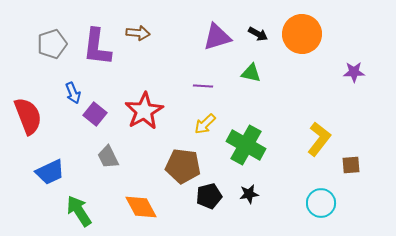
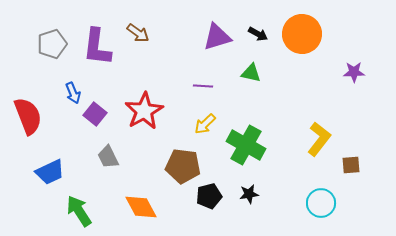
brown arrow: rotated 30 degrees clockwise
